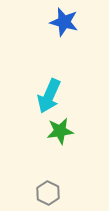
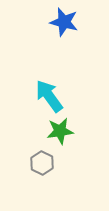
cyan arrow: rotated 120 degrees clockwise
gray hexagon: moved 6 px left, 30 px up
